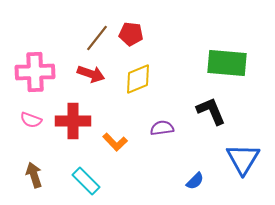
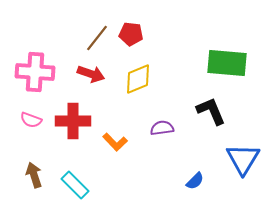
pink cross: rotated 6 degrees clockwise
cyan rectangle: moved 11 px left, 4 px down
